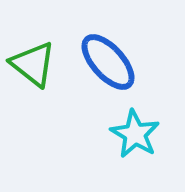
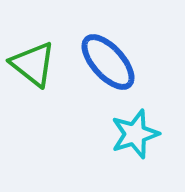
cyan star: rotated 24 degrees clockwise
